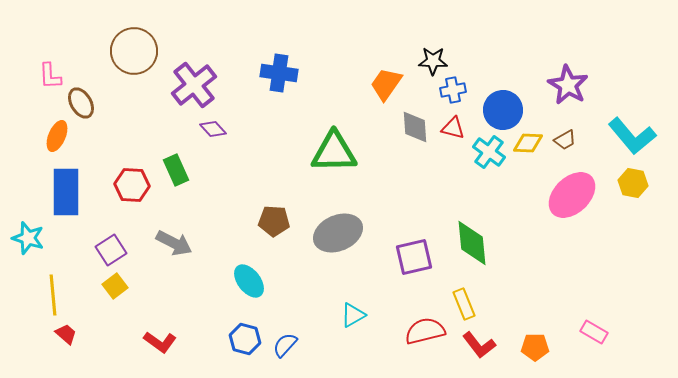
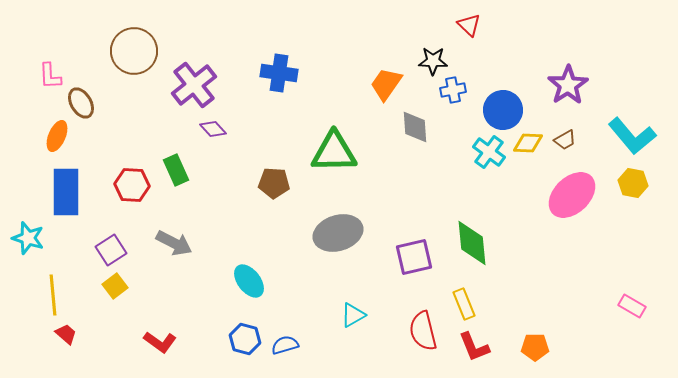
purple star at (568, 85): rotated 9 degrees clockwise
red triangle at (453, 128): moved 16 px right, 103 px up; rotated 30 degrees clockwise
brown pentagon at (274, 221): moved 38 px up
gray ellipse at (338, 233): rotated 6 degrees clockwise
red semicircle at (425, 331): moved 2 px left; rotated 90 degrees counterclockwise
pink rectangle at (594, 332): moved 38 px right, 26 px up
blue semicircle at (285, 345): rotated 32 degrees clockwise
red L-shape at (479, 345): moved 5 px left, 2 px down; rotated 16 degrees clockwise
